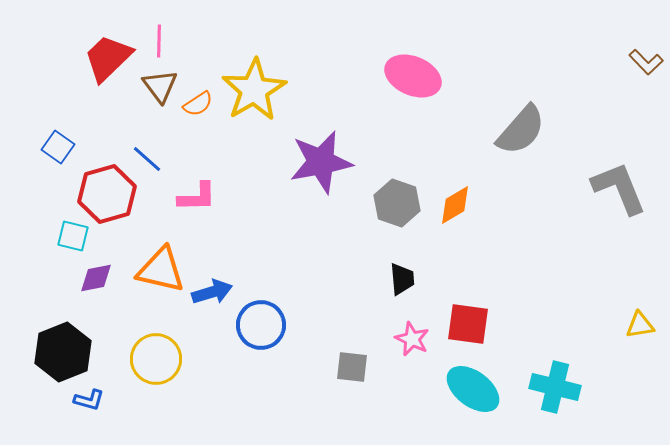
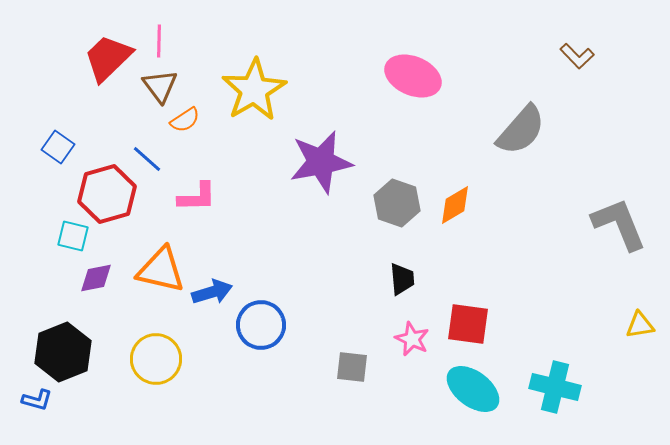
brown L-shape: moved 69 px left, 6 px up
orange semicircle: moved 13 px left, 16 px down
gray L-shape: moved 36 px down
blue L-shape: moved 52 px left
